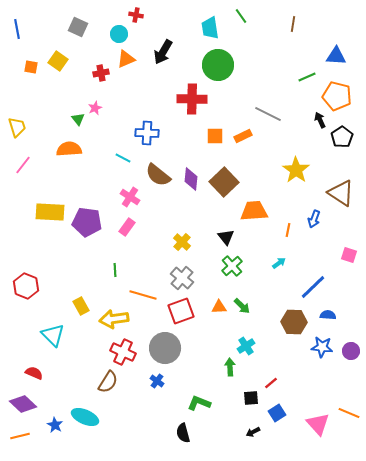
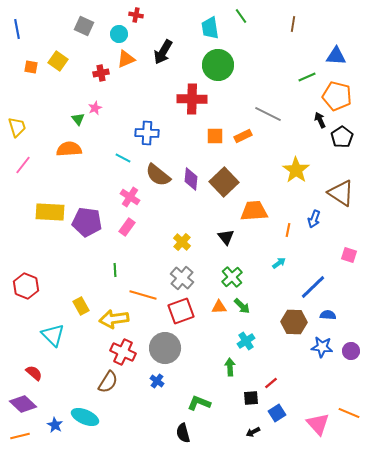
gray square at (78, 27): moved 6 px right, 1 px up
green cross at (232, 266): moved 11 px down
cyan cross at (246, 346): moved 5 px up
red semicircle at (34, 373): rotated 18 degrees clockwise
